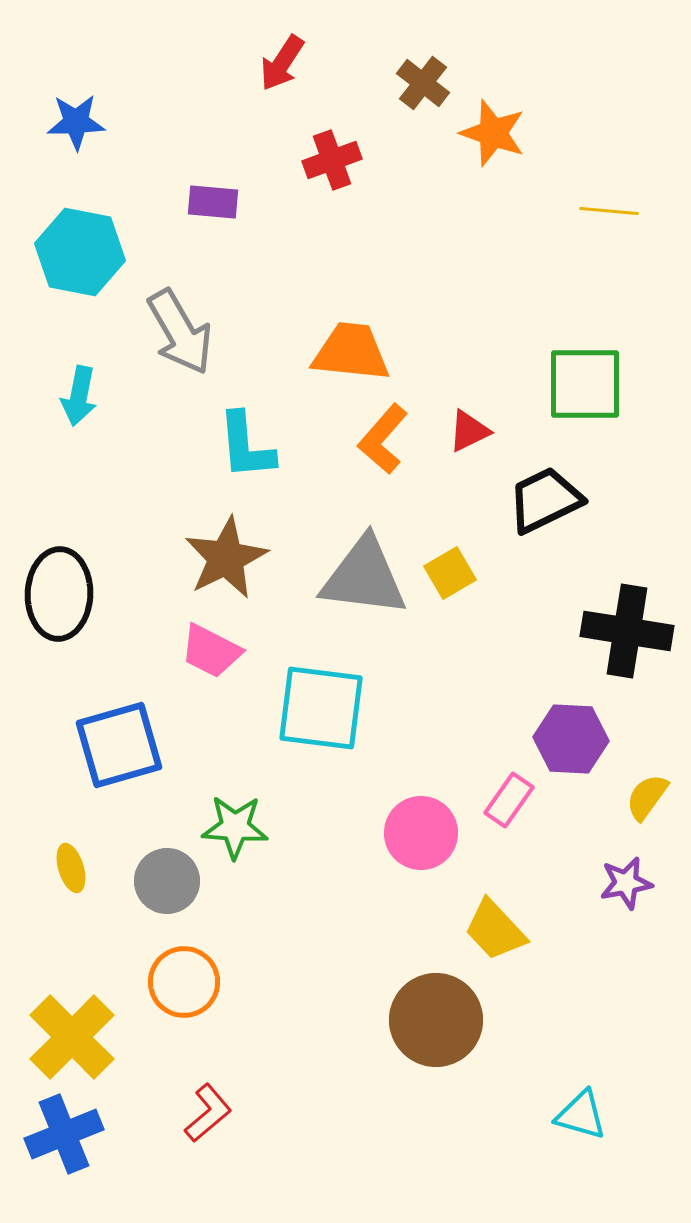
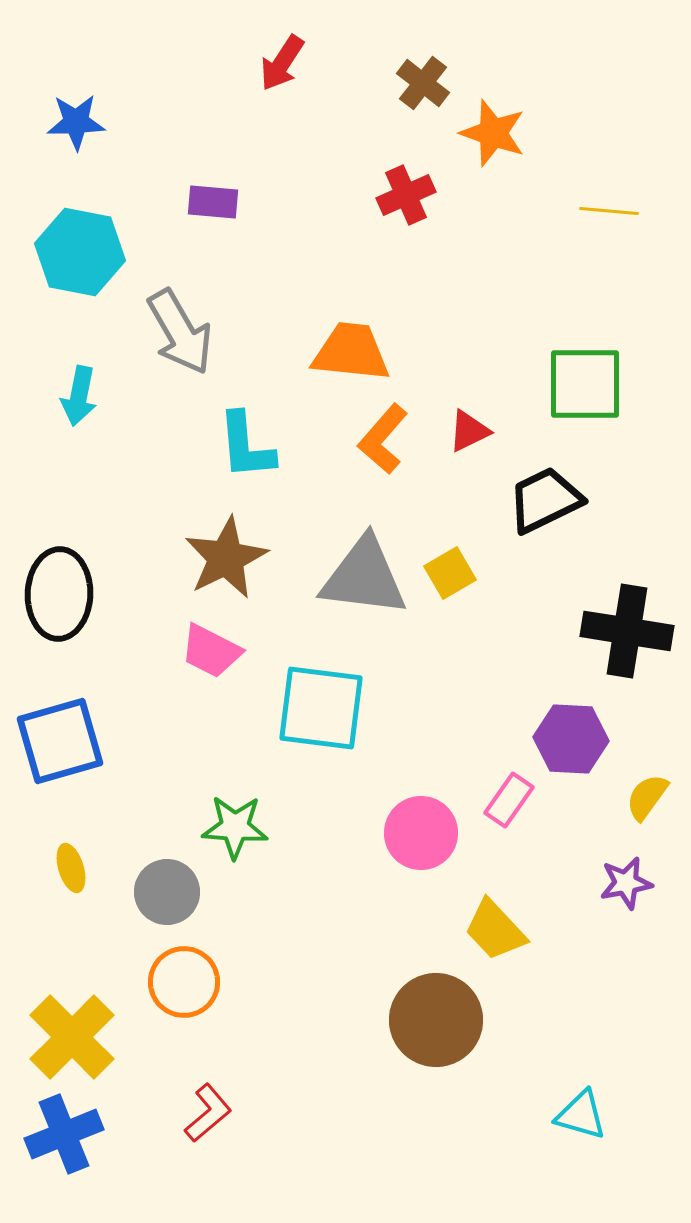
red cross: moved 74 px right, 35 px down; rotated 4 degrees counterclockwise
blue square: moved 59 px left, 4 px up
gray circle: moved 11 px down
